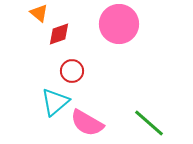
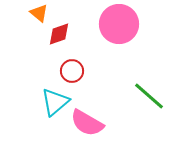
green line: moved 27 px up
